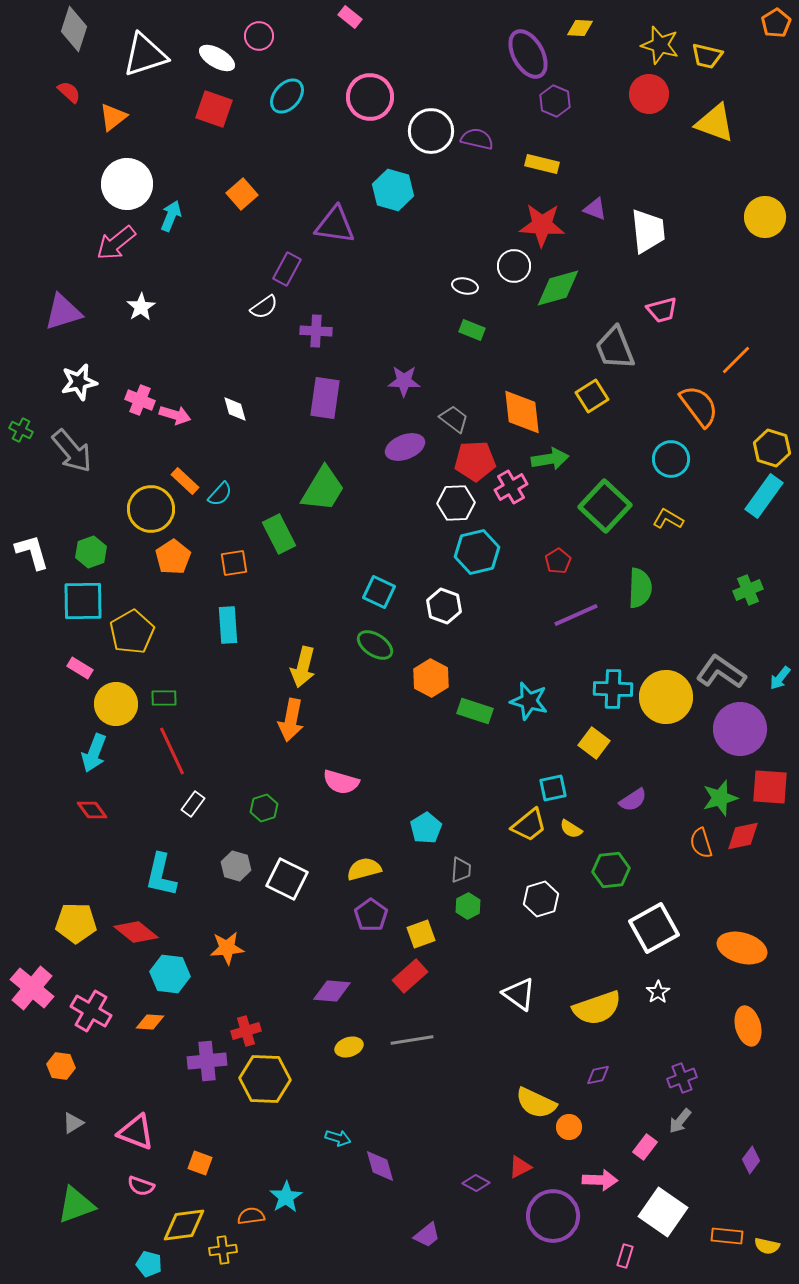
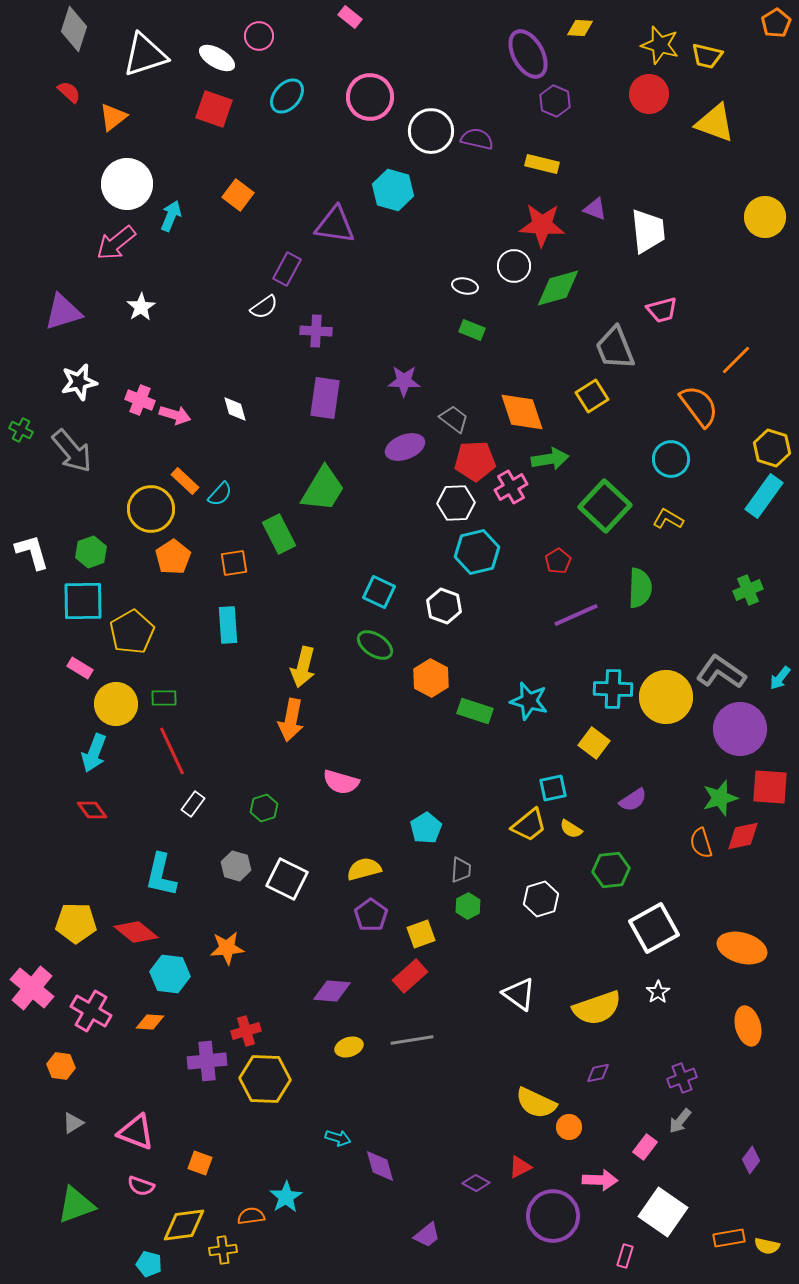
orange square at (242, 194): moved 4 px left, 1 px down; rotated 12 degrees counterclockwise
orange diamond at (522, 412): rotated 12 degrees counterclockwise
purple diamond at (598, 1075): moved 2 px up
orange rectangle at (727, 1236): moved 2 px right, 2 px down; rotated 16 degrees counterclockwise
